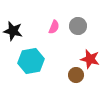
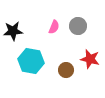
black star: rotated 18 degrees counterclockwise
cyan hexagon: rotated 20 degrees clockwise
brown circle: moved 10 px left, 5 px up
